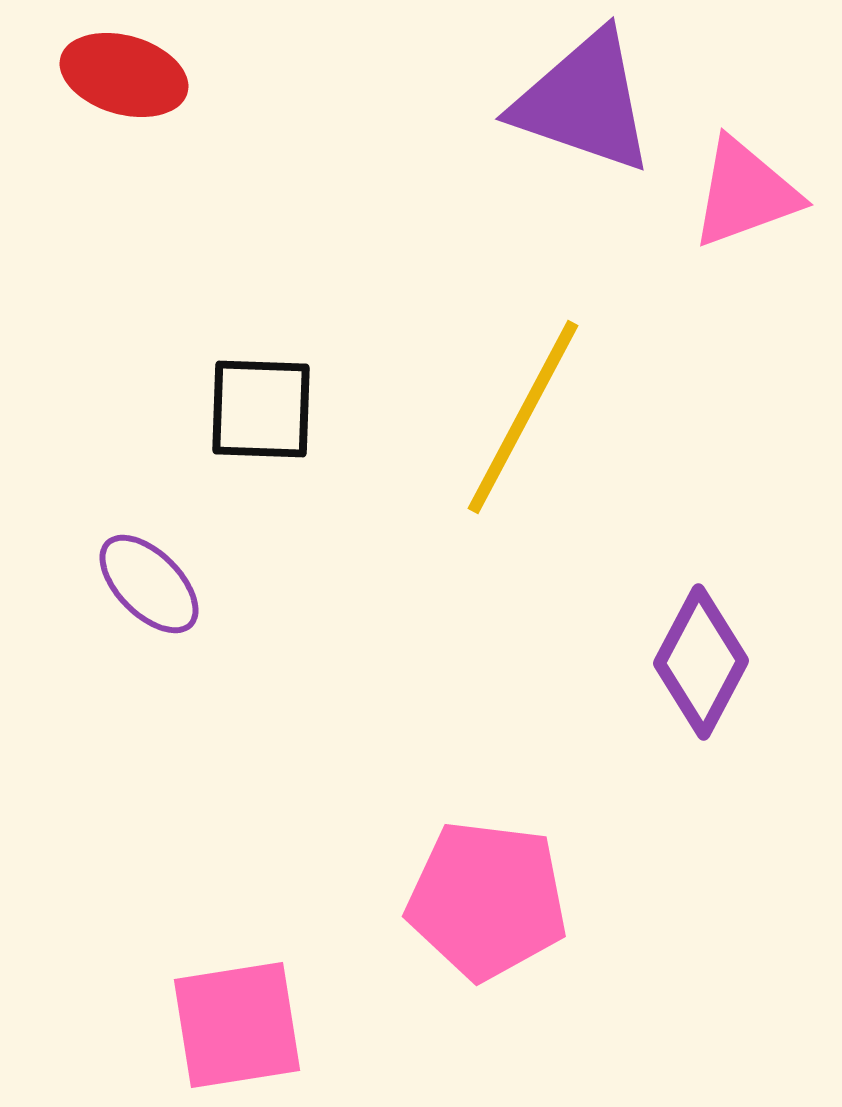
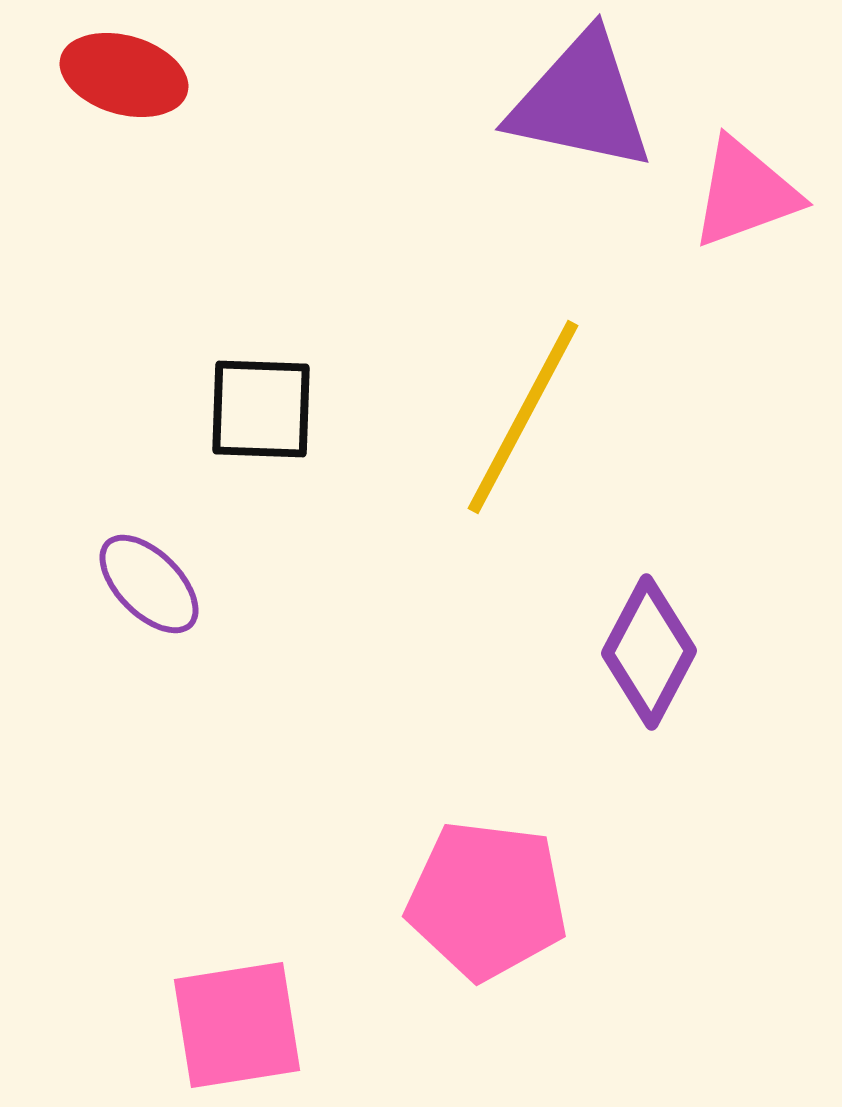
purple triangle: moved 3 px left; rotated 7 degrees counterclockwise
purple diamond: moved 52 px left, 10 px up
